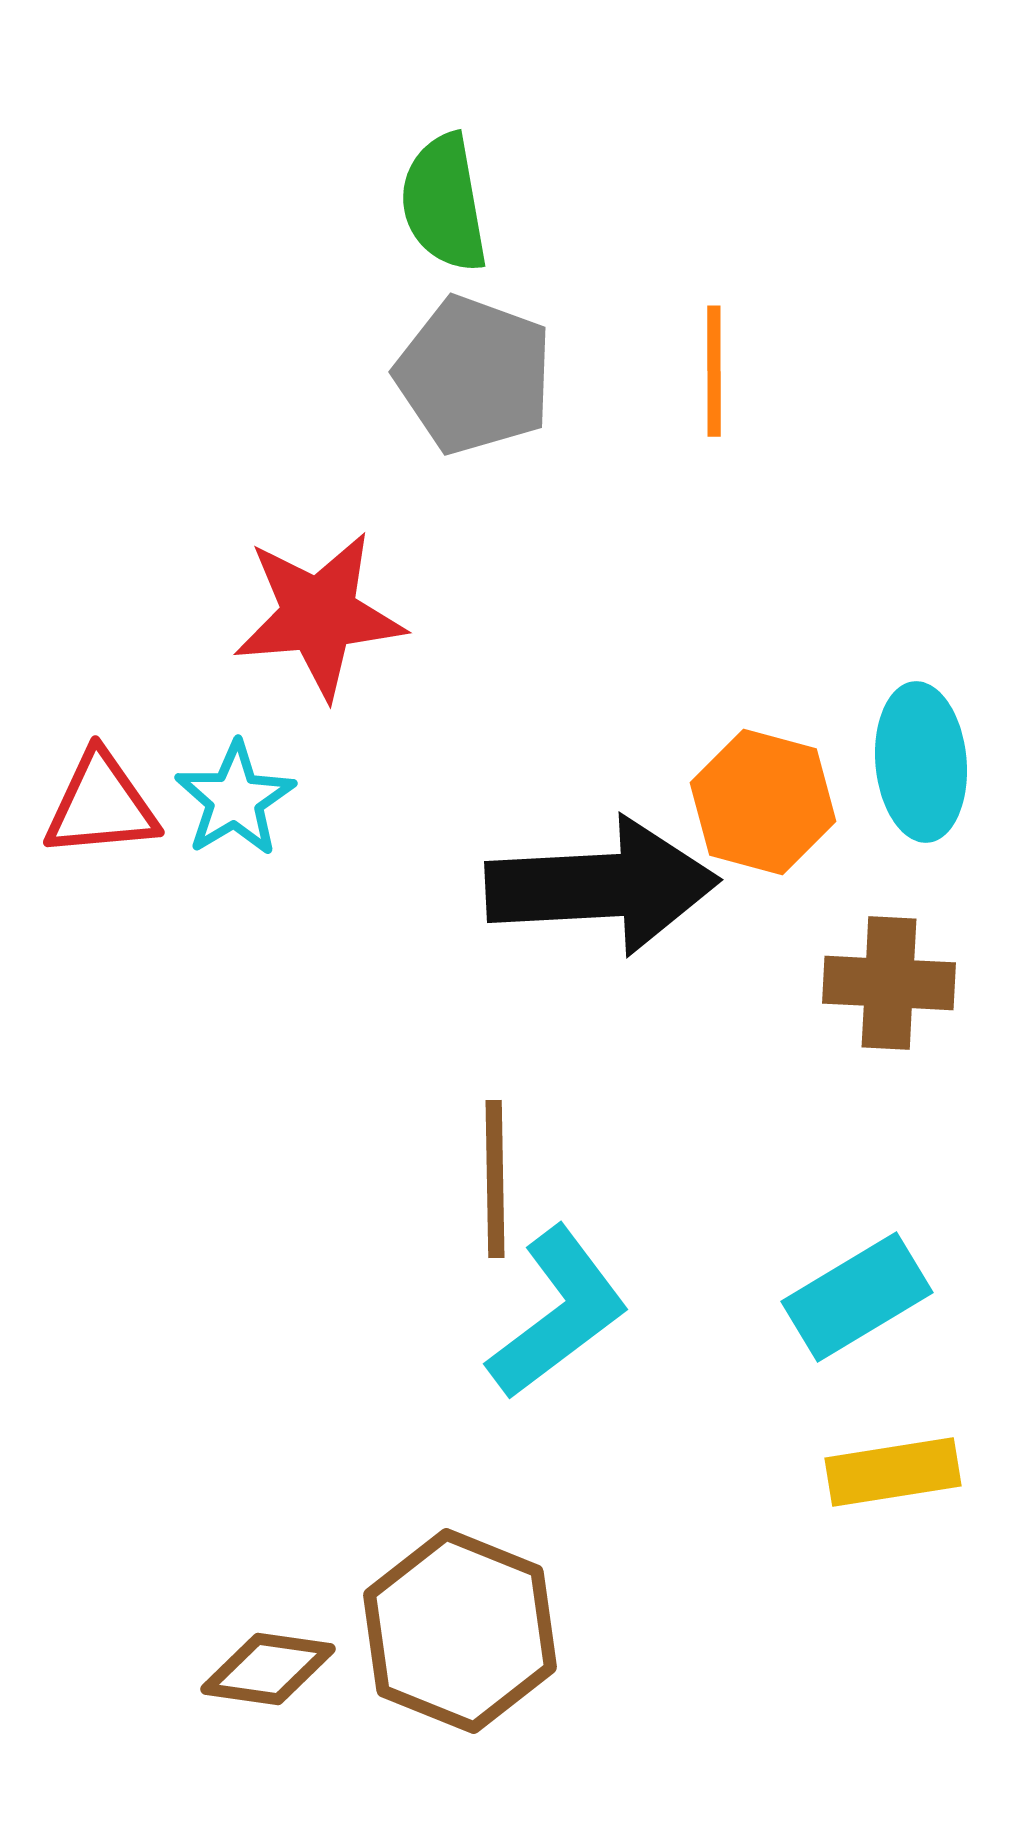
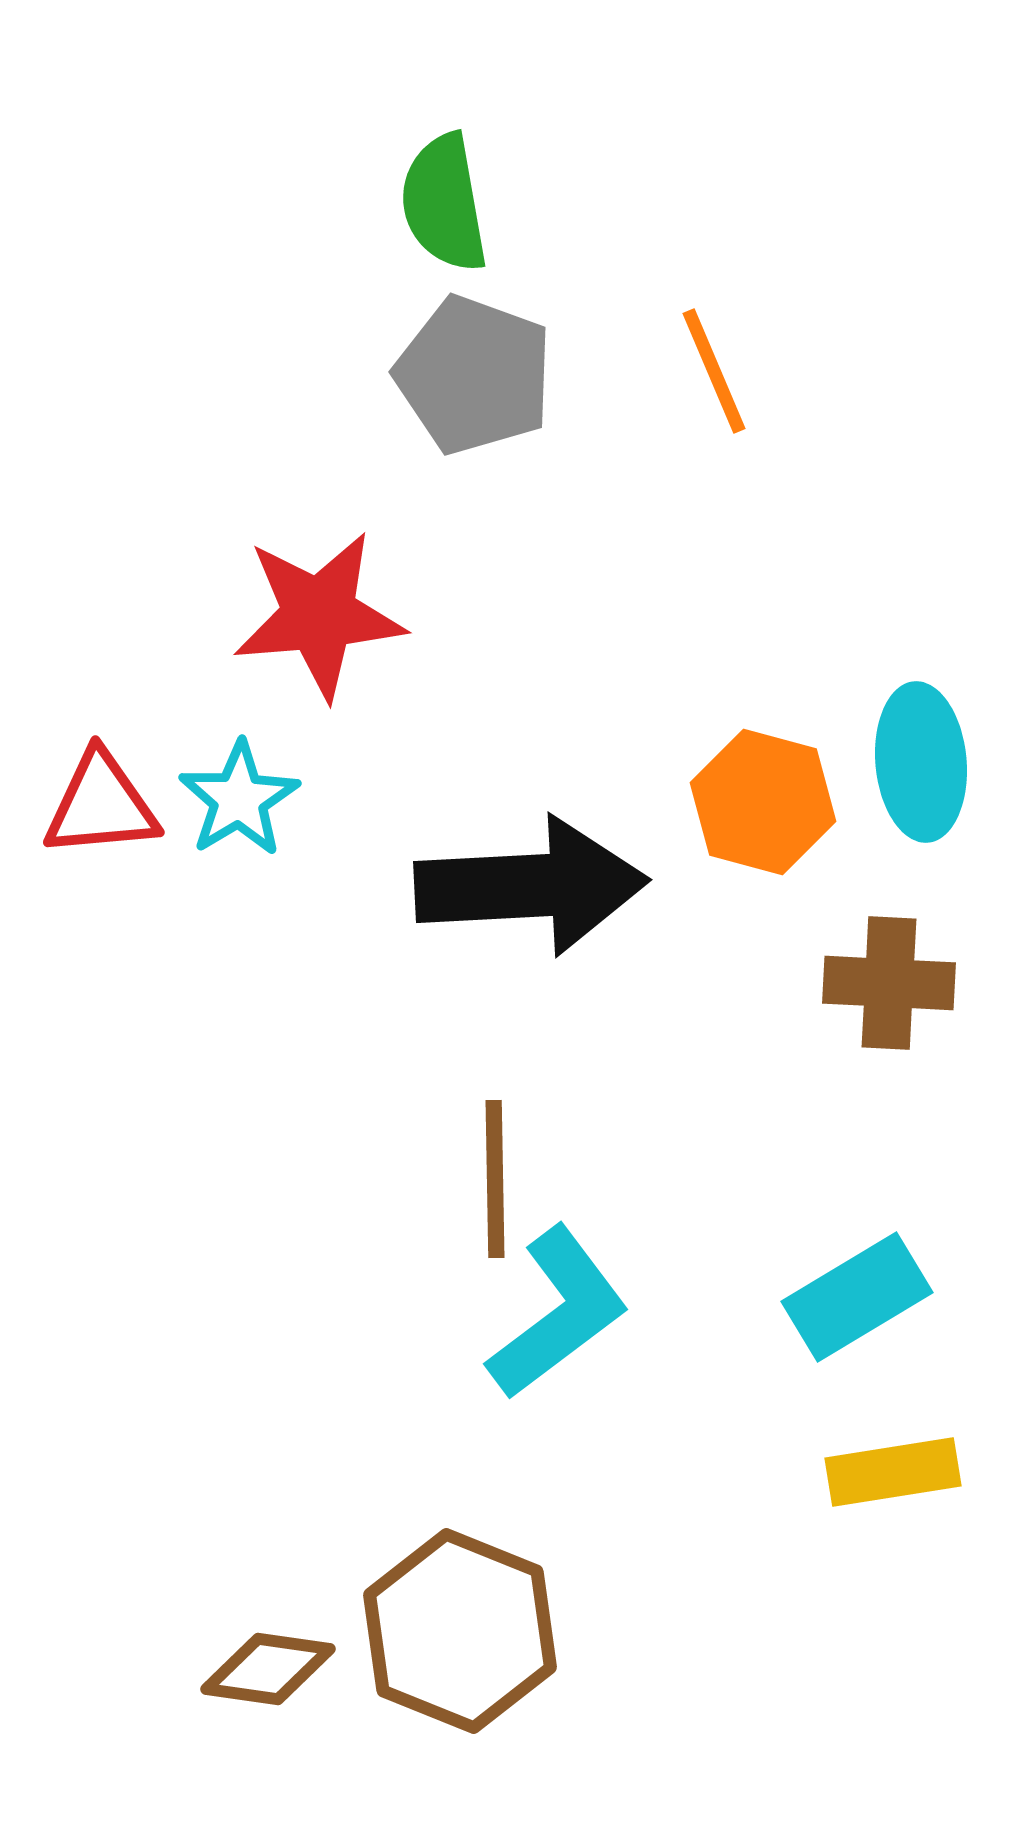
orange line: rotated 23 degrees counterclockwise
cyan star: moved 4 px right
black arrow: moved 71 px left
